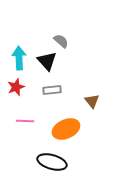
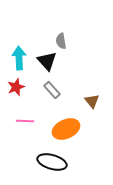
gray semicircle: rotated 140 degrees counterclockwise
gray rectangle: rotated 54 degrees clockwise
